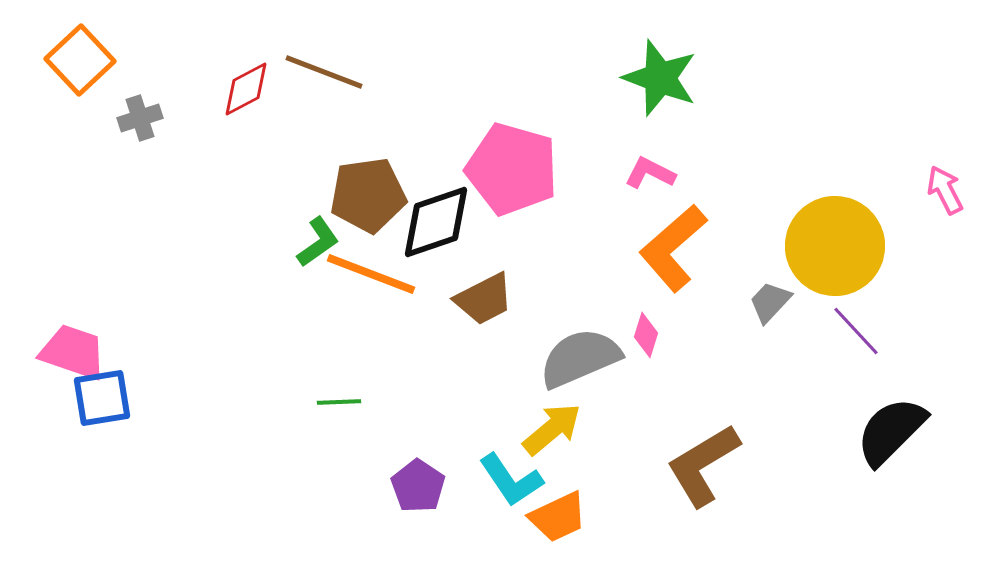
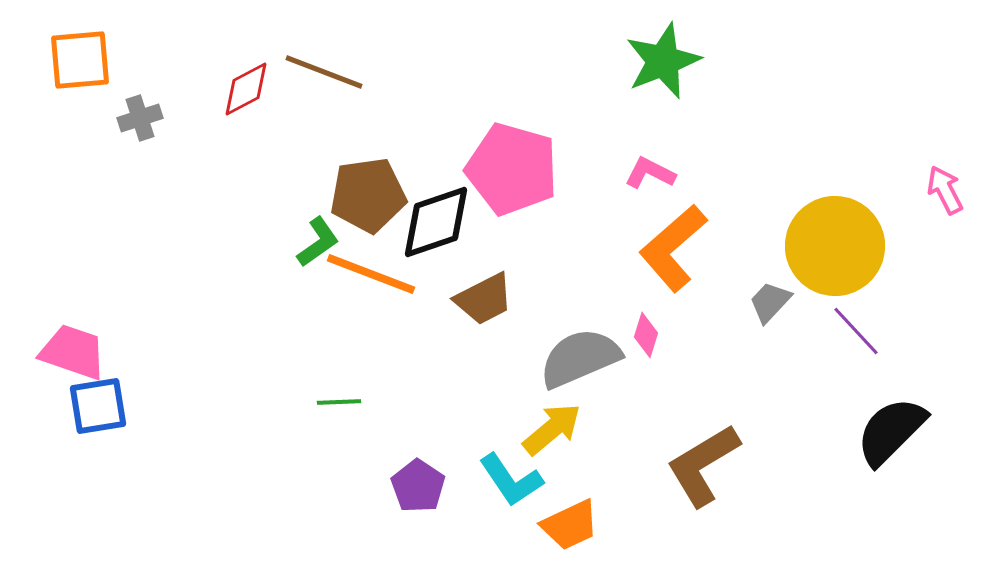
orange square: rotated 38 degrees clockwise
green star: moved 3 px right, 17 px up; rotated 30 degrees clockwise
blue square: moved 4 px left, 8 px down
orange trapezoid: moved 12 px right, 8 px down
